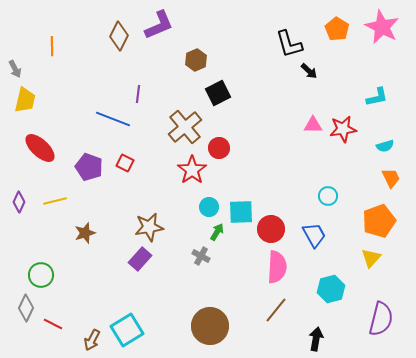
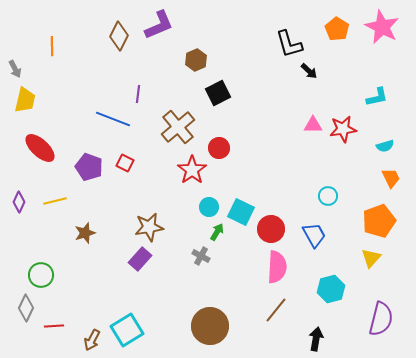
brown cross at (185, 127): moved 7 px left
cyan square at (241, 212): rotated 28 degrees clockwise
red line at (53, 324): moved 1 px right, 2 px down; rotated 30 degrees counterclockwise
